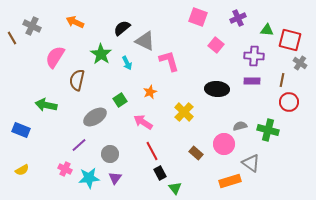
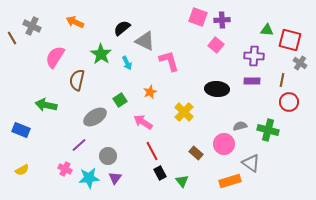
purple cross at (238, 18): moved 16 px left, 2 px down; rotated 21 degrees clockwise
gray circle at (110, 154): moved 2 px left, 2 px down
green triangle at (175, 188): moved 7 px right, 7 px up
